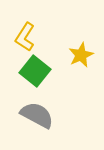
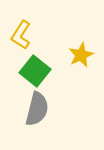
yellow L-shape: moved 4 px left, 2 px up
gray semicircle: moved 6 px up; rotated 76 degrees clockwise
